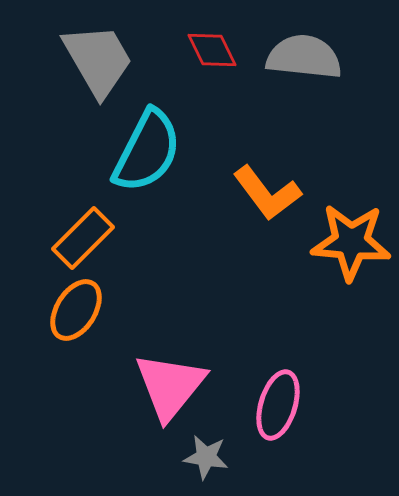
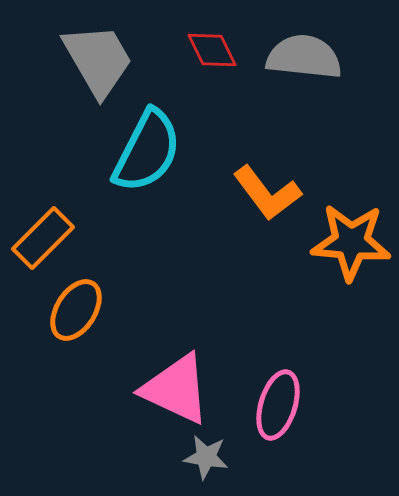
orange rectangle: moved 40 px left
pink triangle: moved 6 px right, 3 px down; rotated 44 degrees counterclockwise
